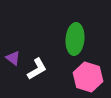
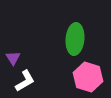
purple triangle: rotated 21 degrees clockwise
white L-shape: moved 12 px left, 12 px down
